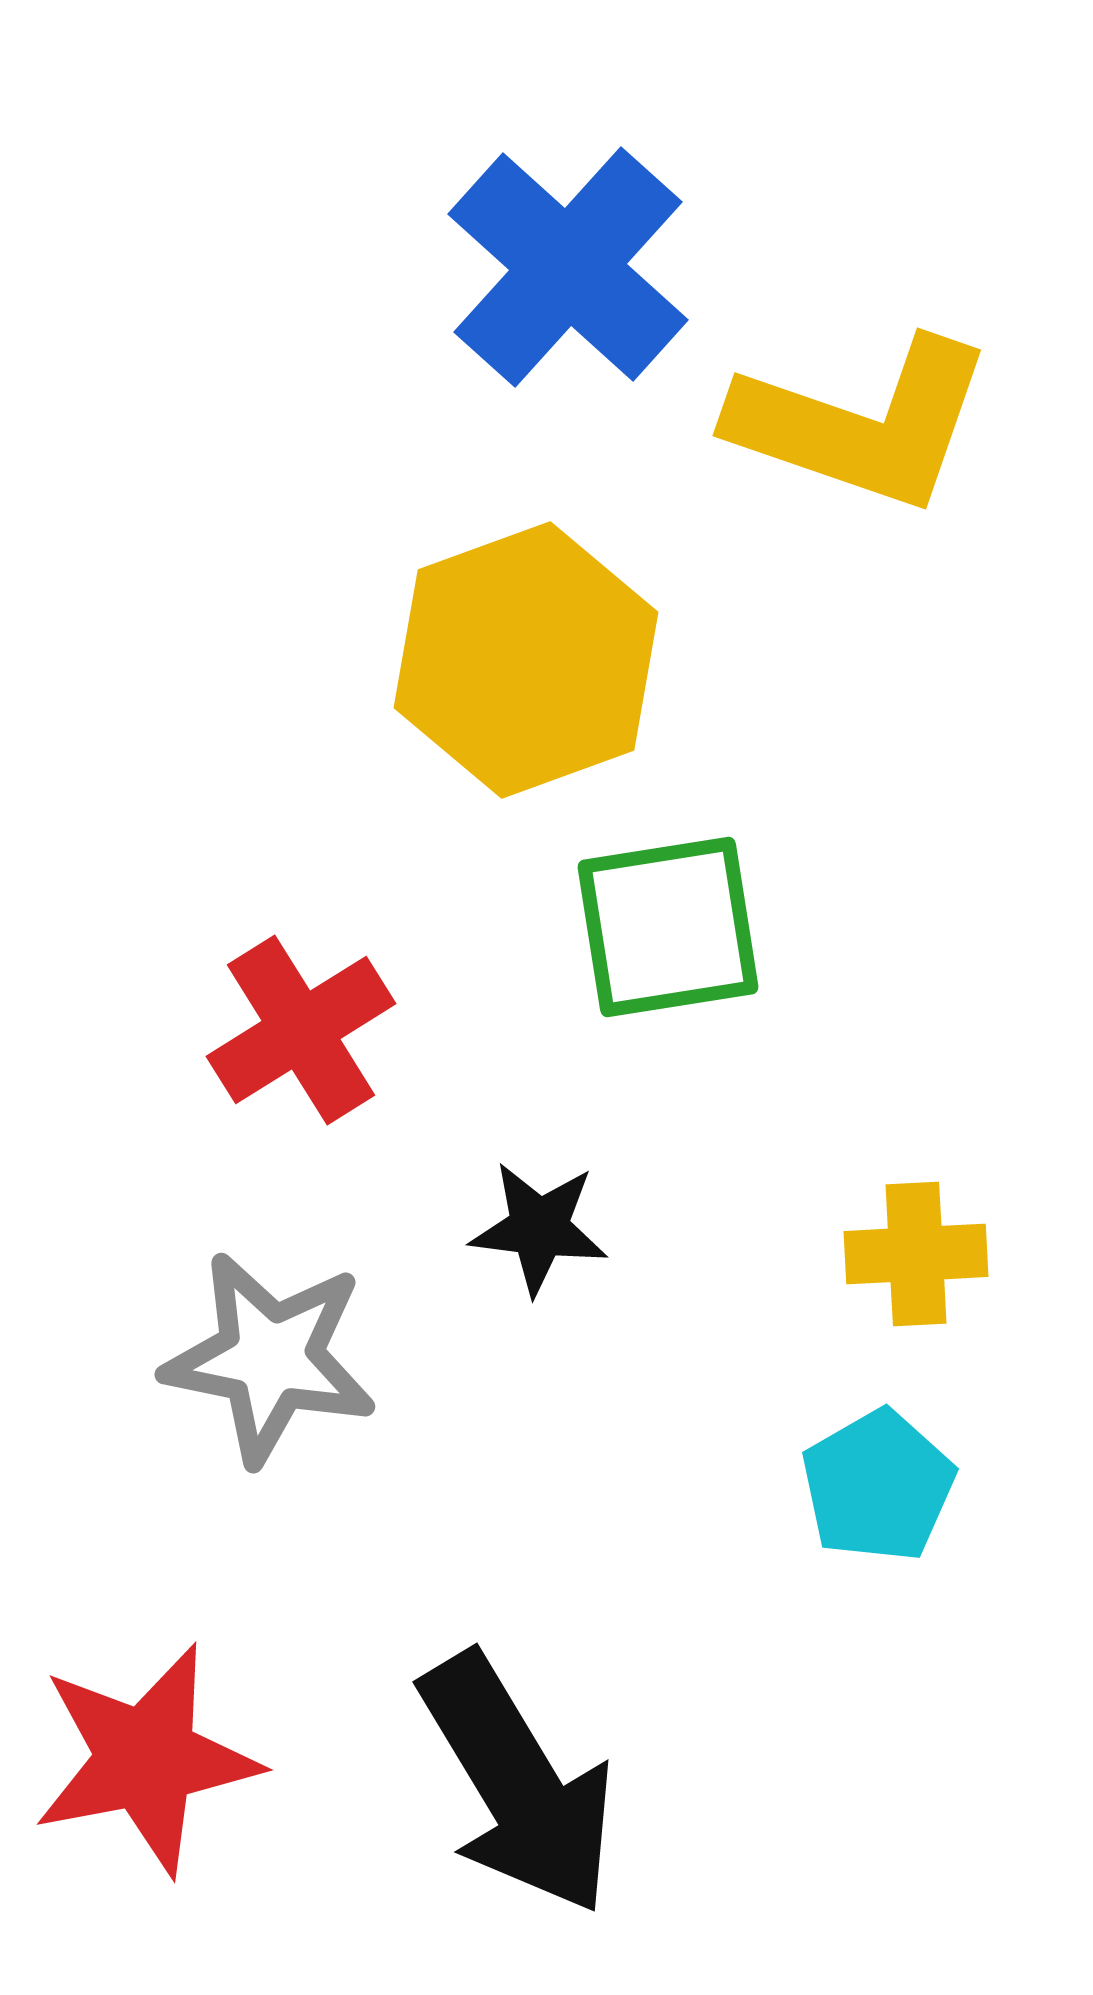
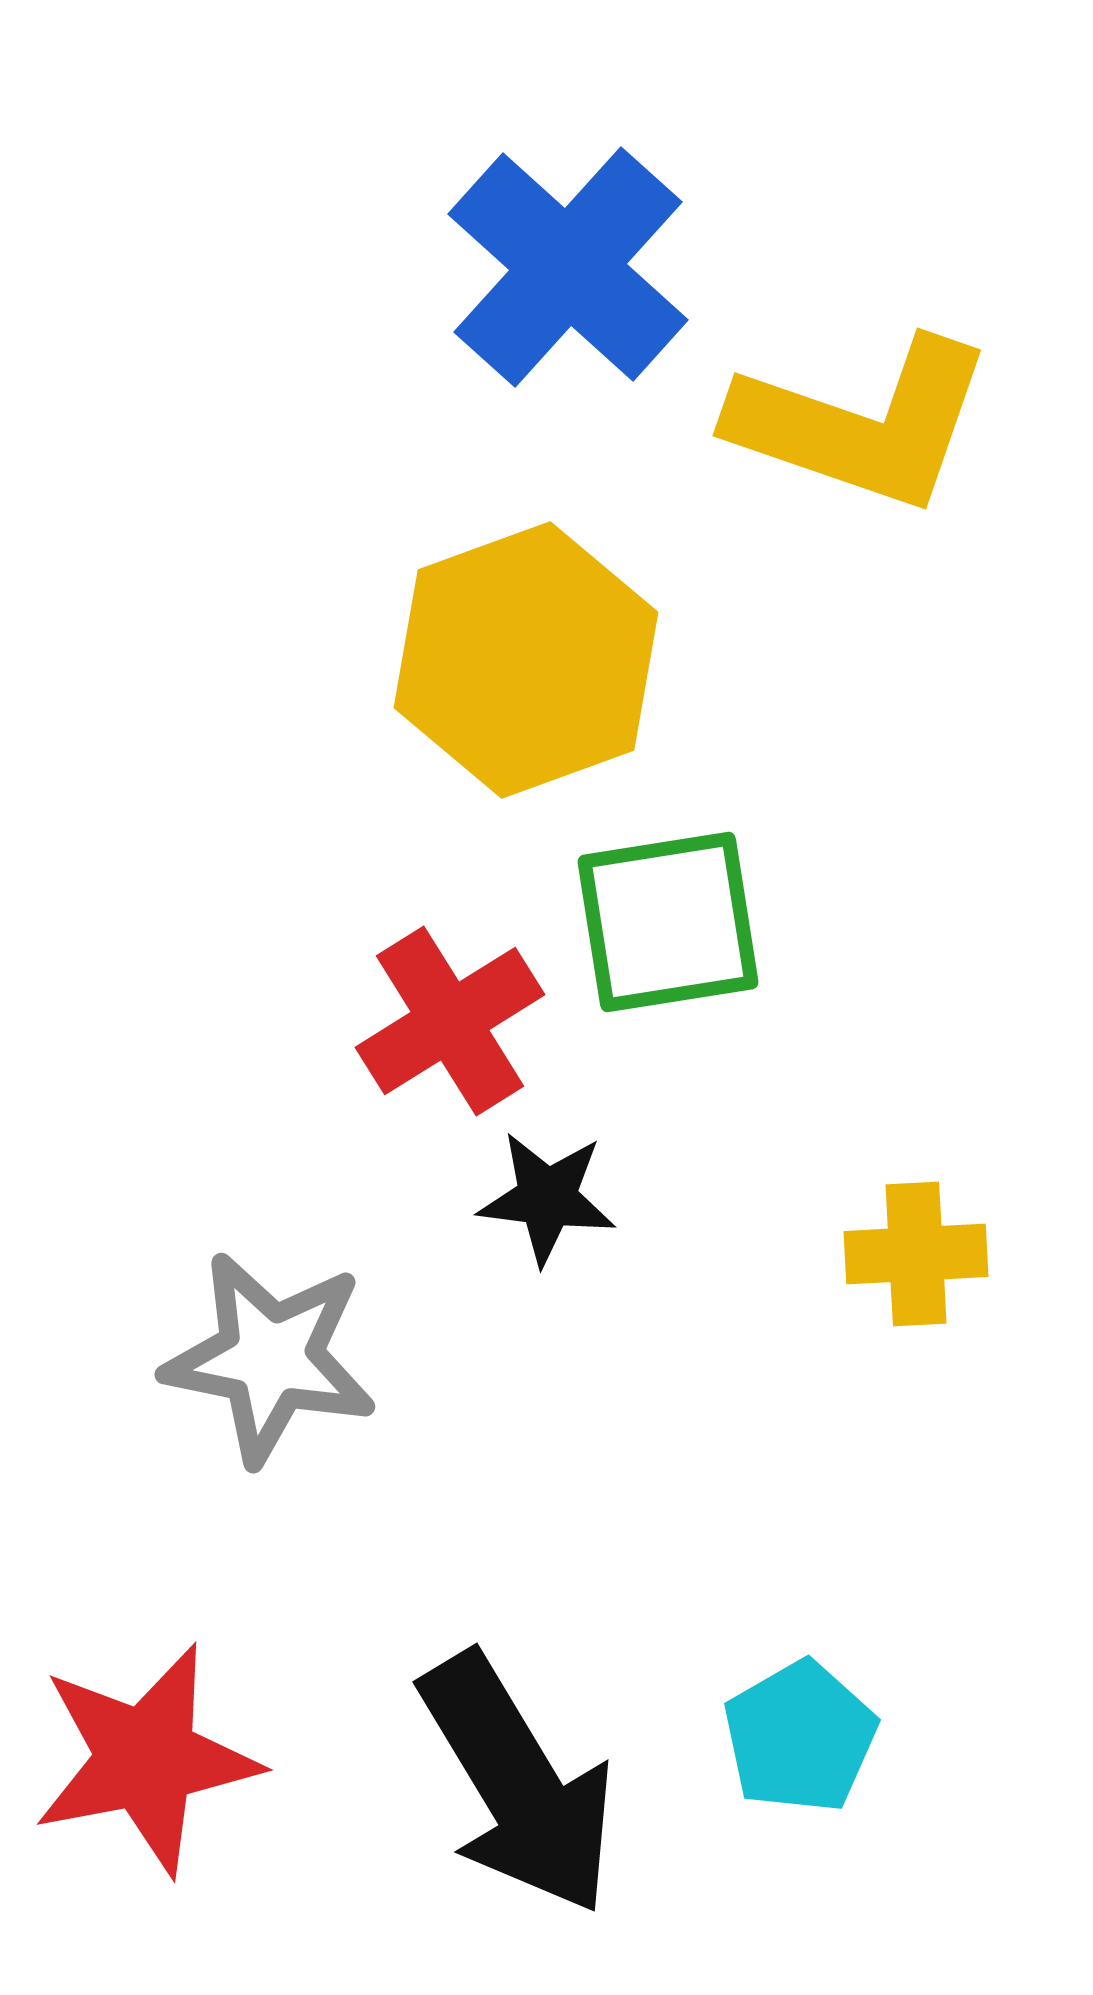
green square: moved 5 px up
red cross: moved 149 px right, 9 px up
black star: moved 8 px right, 30 px up
cyan pentagon: moved 78 px left, 251 px down
